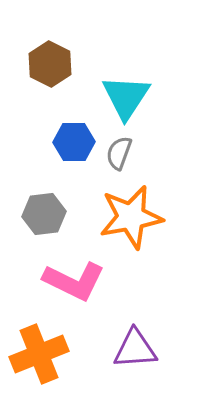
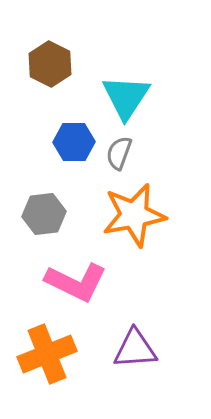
orange star: moved 3 px right, 2 px up
pink L-shape: moved 2 px right, 1 px down
orange cross: moved 8 px right
